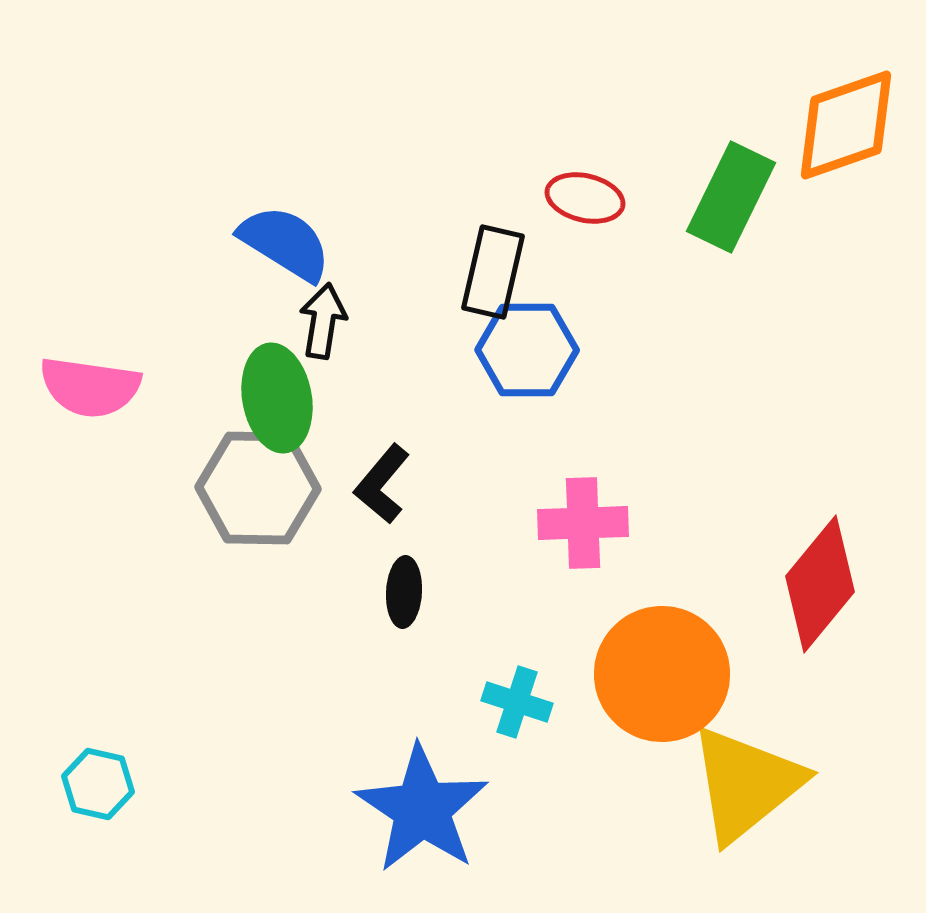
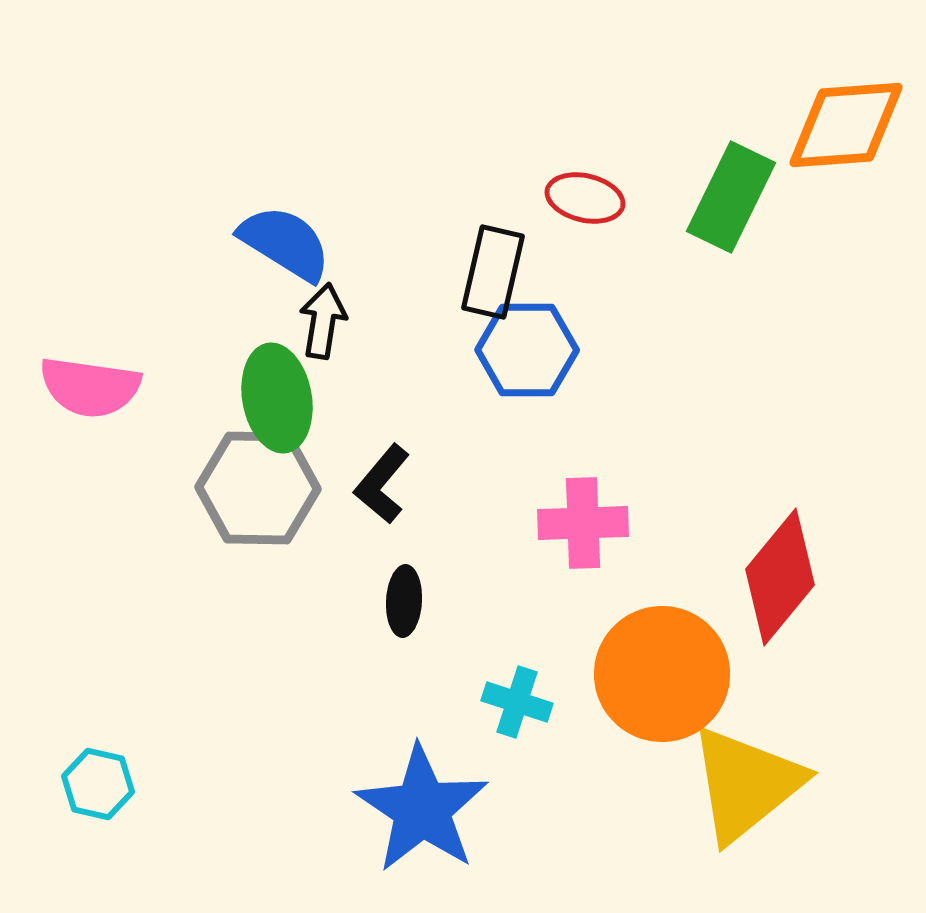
orange diamond: rotated 15 degrees clockwise
red diamond: moved 40 px left, 7 px up
black ellipse: moved 9 px down
